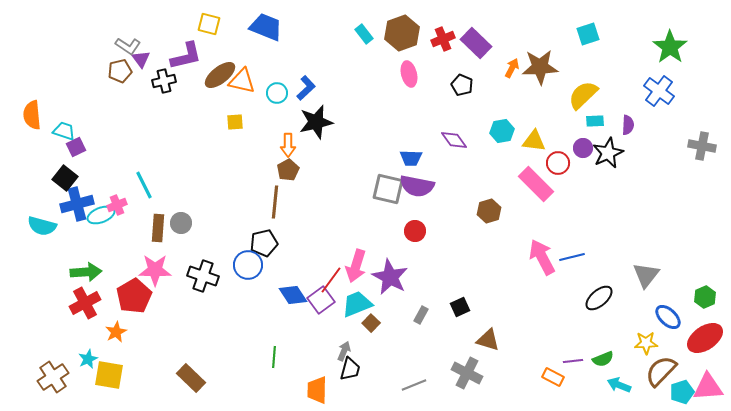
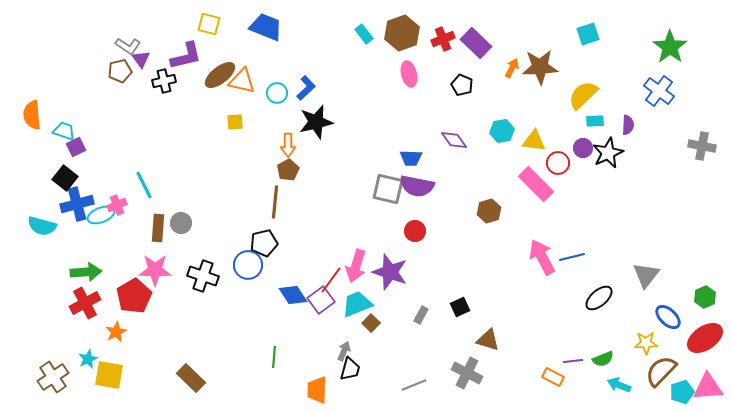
purple star at (390, 277): moved 5 px up; rotated 9 degrees counterclockwise
